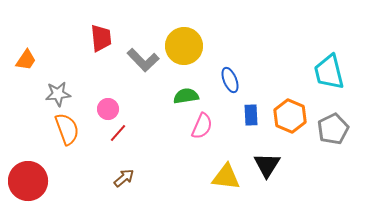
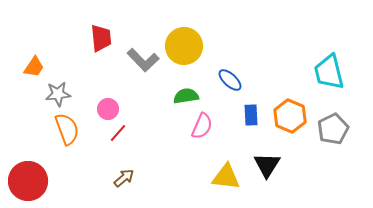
orange trapezoid: moved 8 px right, 7 px down
blue ellipse: rotated 25 degrees counterclockwise
